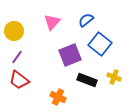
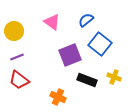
pink triangle: rotated 36 degrees counterclockwise
purple line: rotated 32 degrees clockwise
